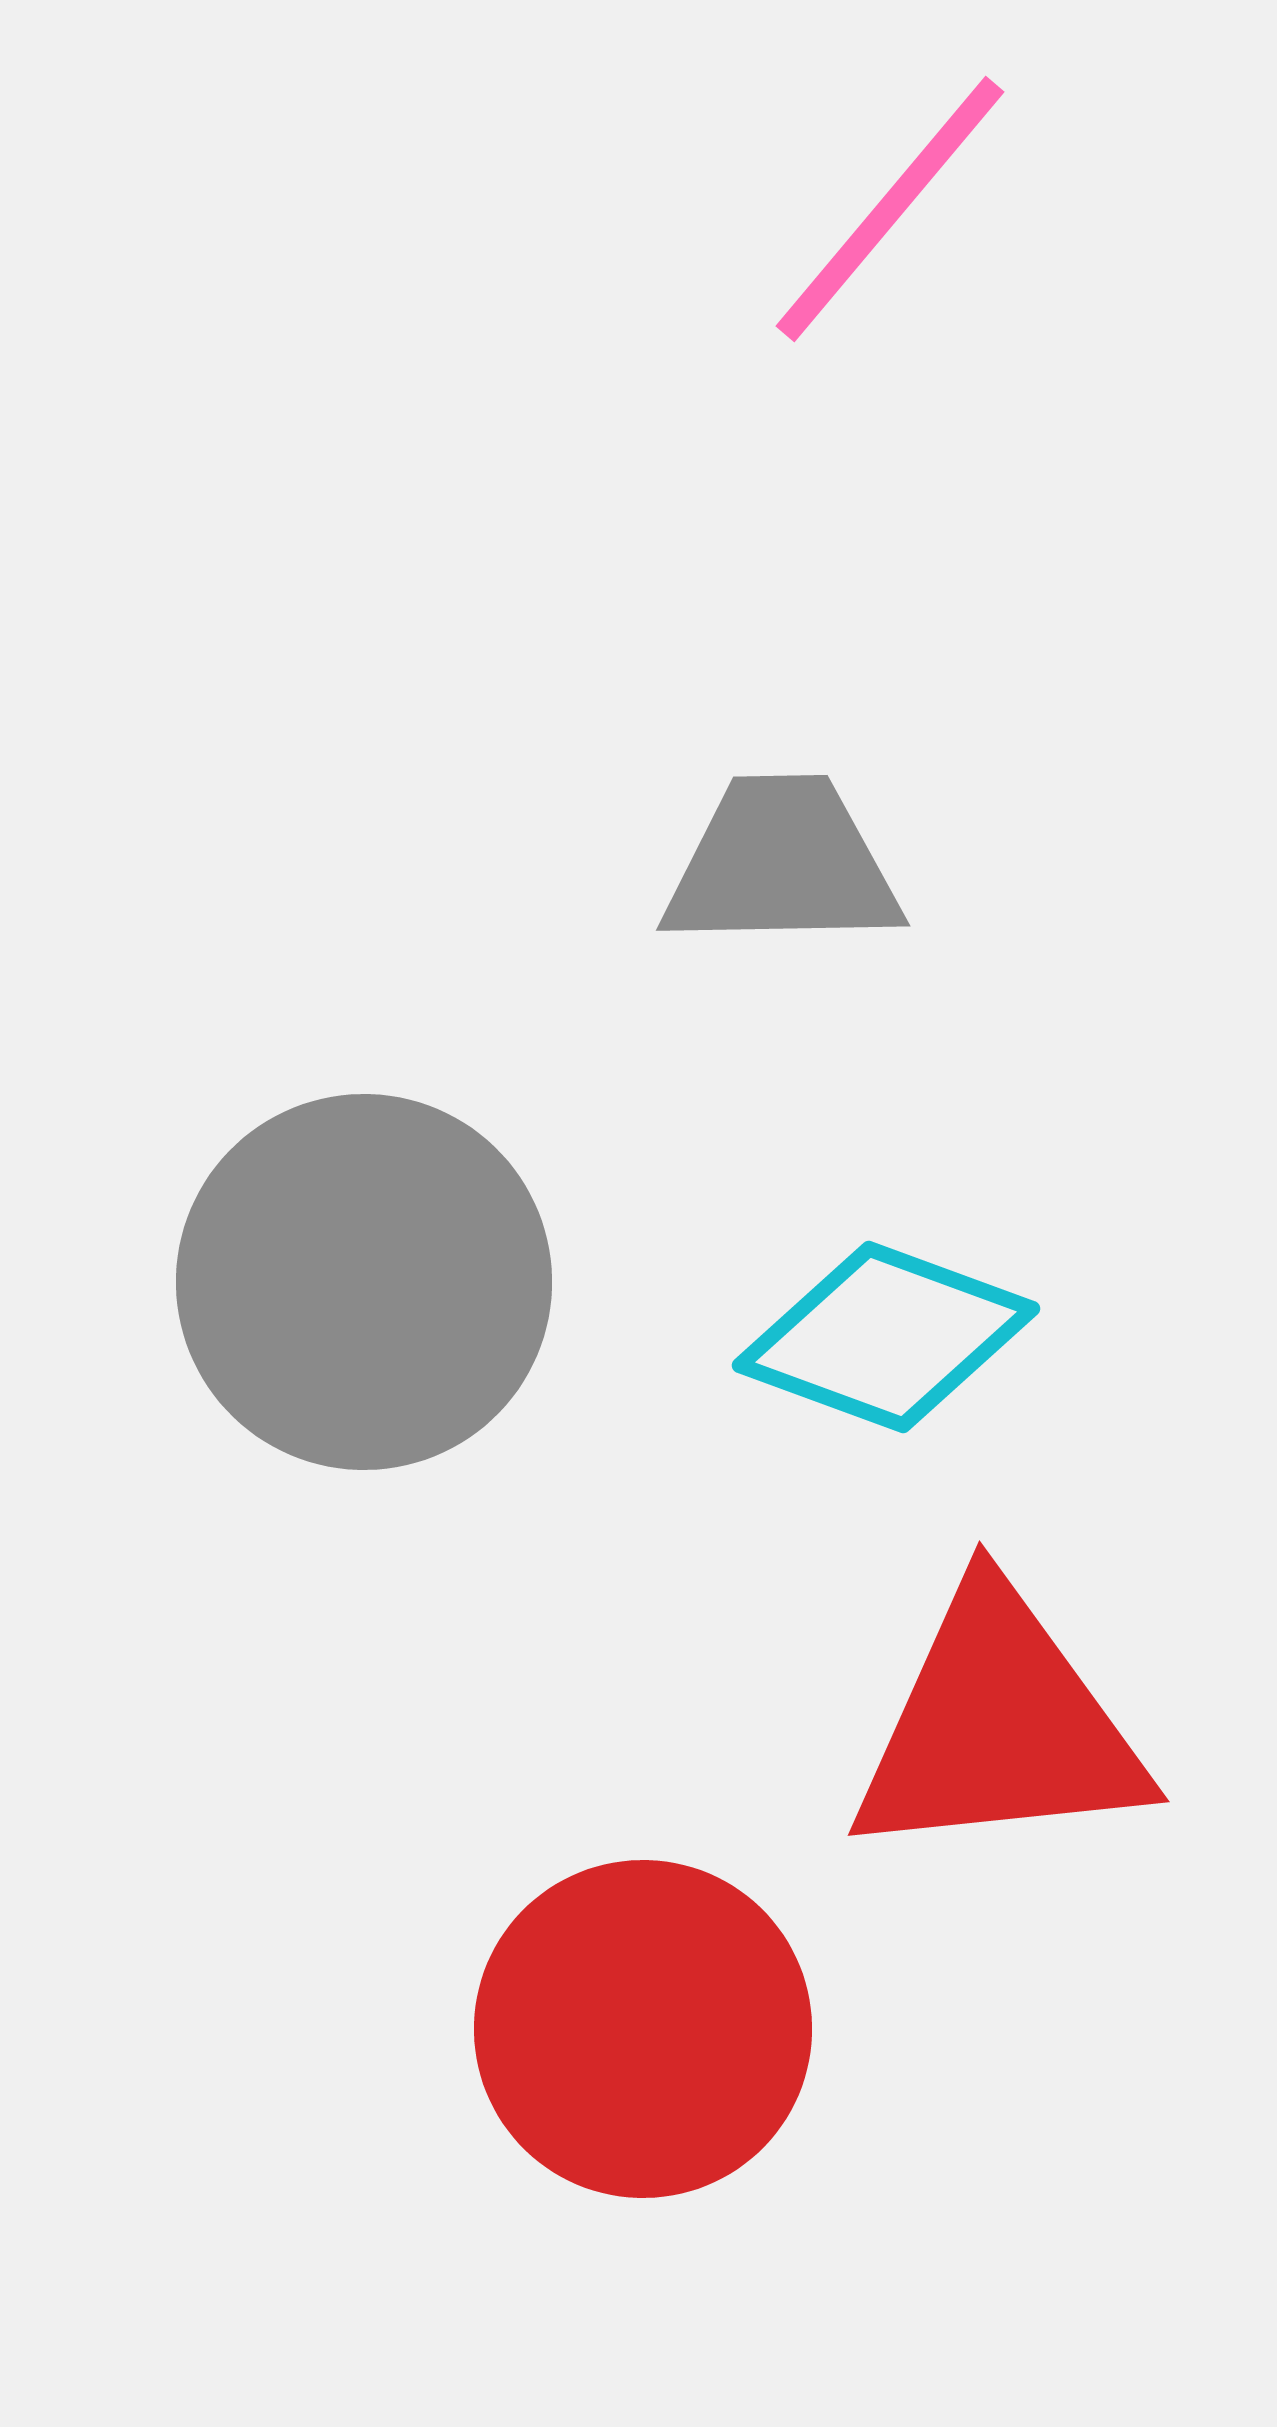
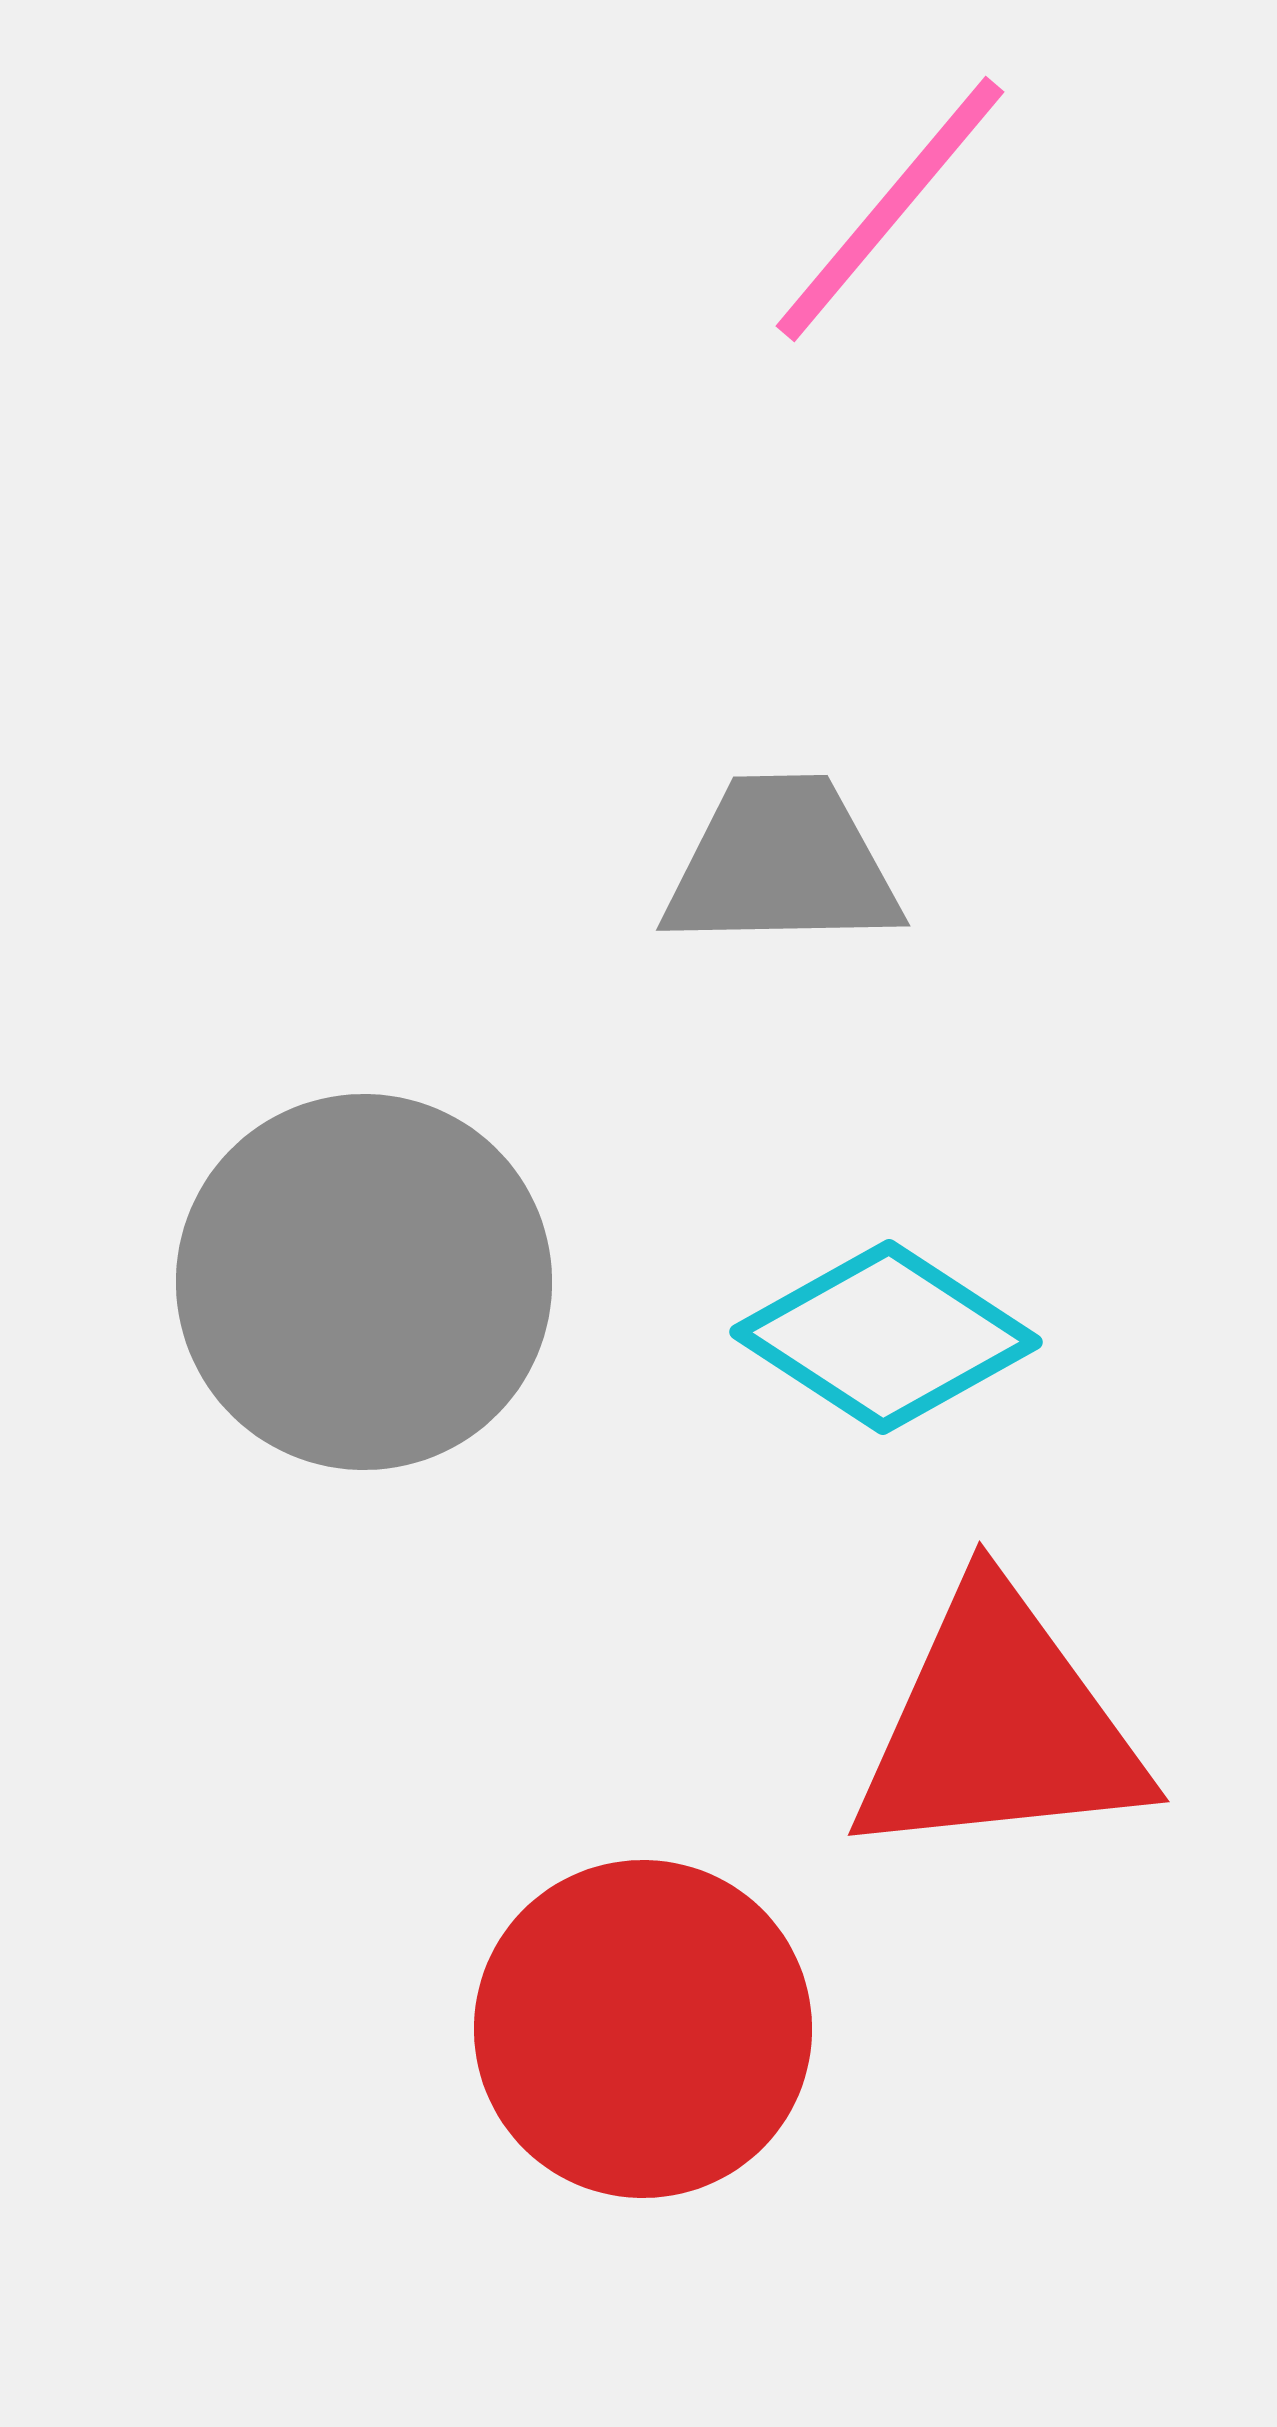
cyan diamond: rotated 13 degrees clockwise
